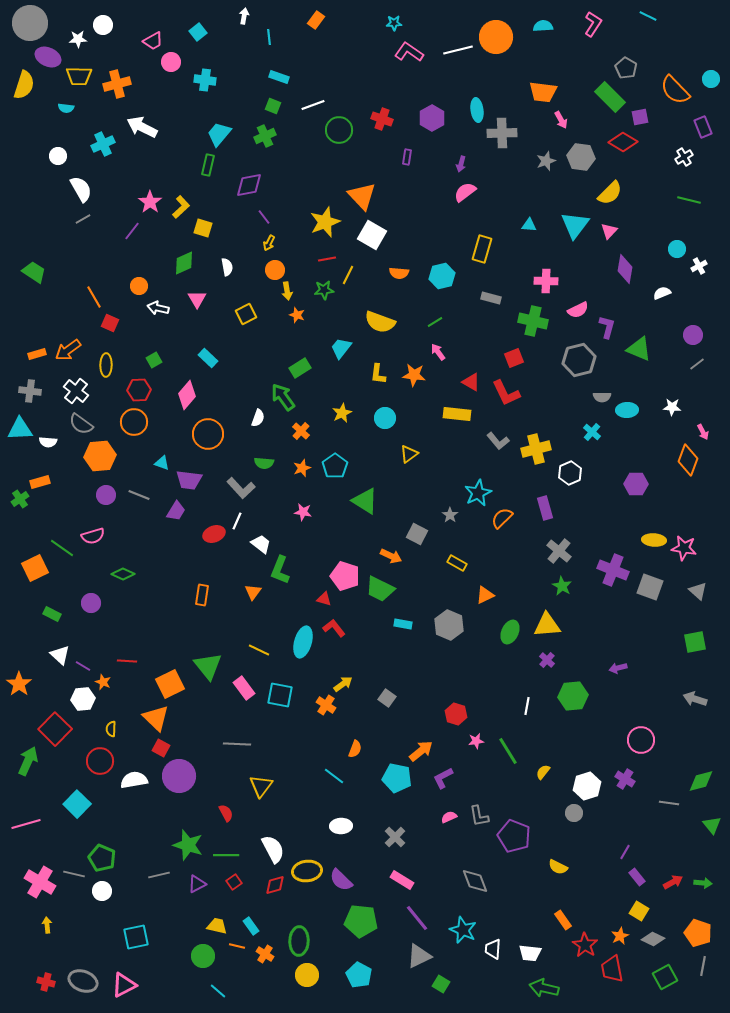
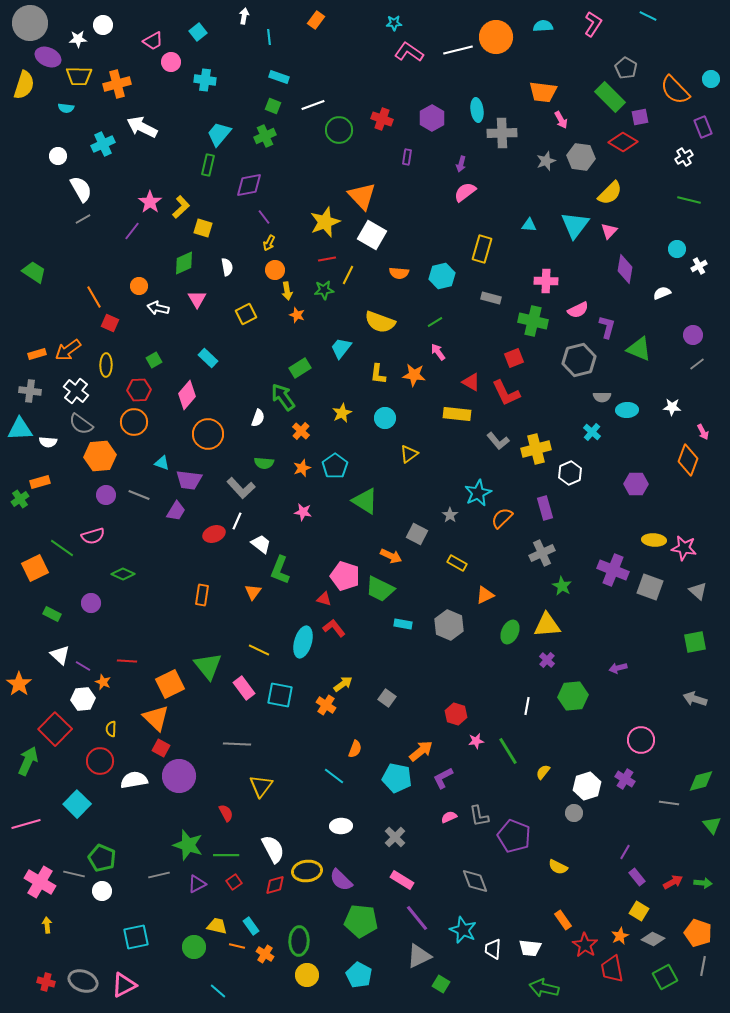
gray cross at (559, 551): moved 17 px left, 2 px down; rotated 25 degrees clockwise
white trapezoid at (530, 953): moved 5 px up
green circle at (203, 956): moved 9 px left, 9 px up
